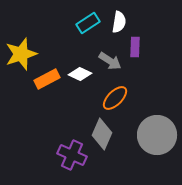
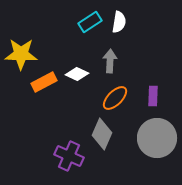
cyan rectangle: moved 2 px right, 1 px up
purple rectangle: moved 18 px right, 49 px down
yellow star: rotated 20 degrees clockwise
gray arrow: rotated 120 degrees counterclockwise
white diamond: moved 3 px left
orange rectangle: moved 3 px left, 3 px down
gray circle: moved 3 px down
purple cross: moved 3 px left, 1 px down
